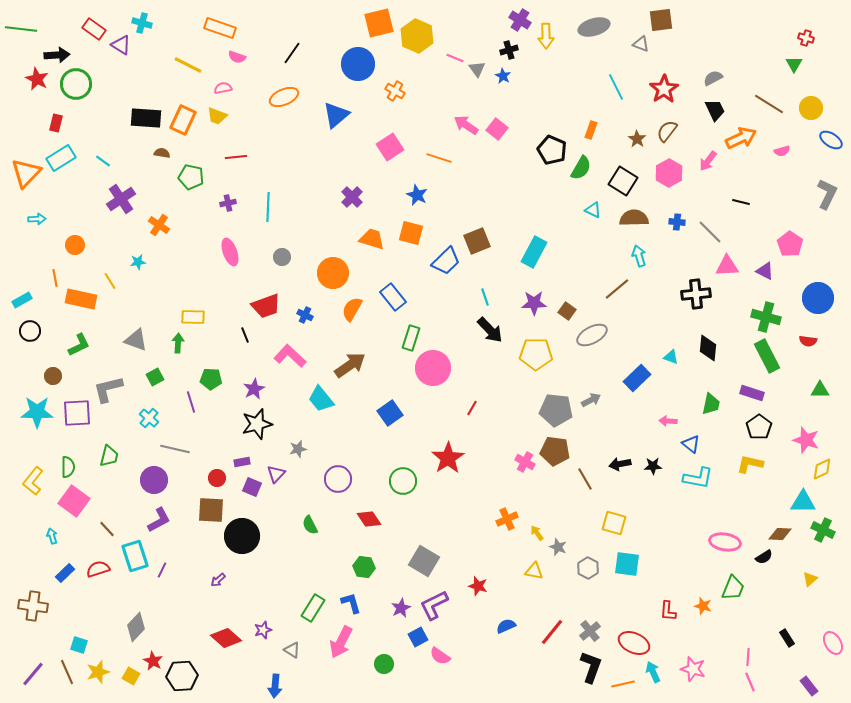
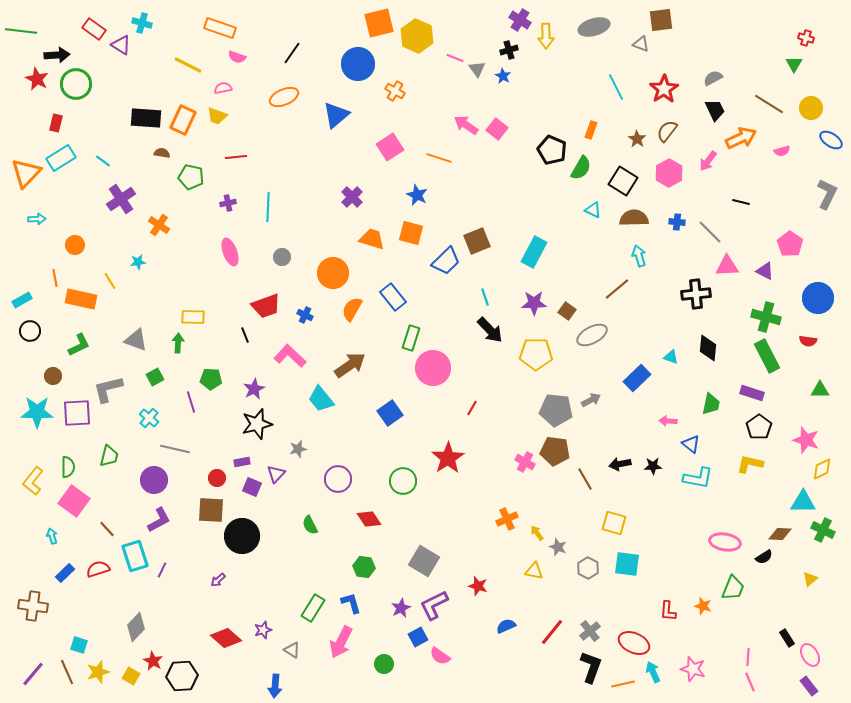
green line at (21, 29): moved 2 px down
pink ellipse at (833, 643): moved 23 px left, 12 px down
